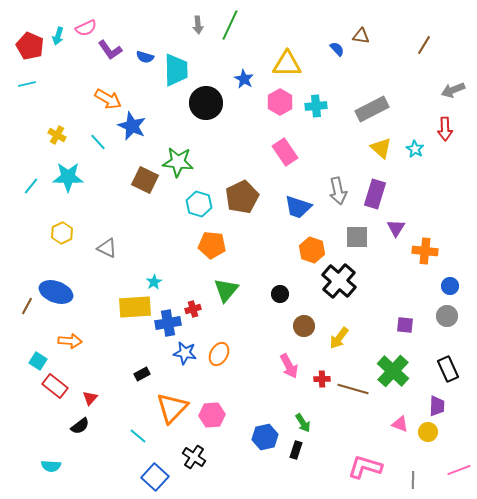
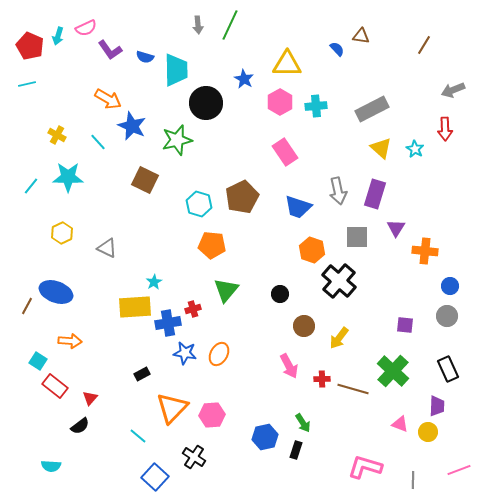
green star at (178, 162): moved 1 px left, 22 px up; rotated 20 degrees counterclockwise
